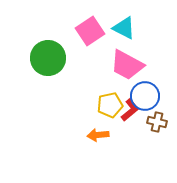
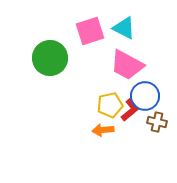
pink square: rotated 16 degrees clockwise
green circle: moved 2 px right
orange arrow: moved 5 px right, 5 px up
